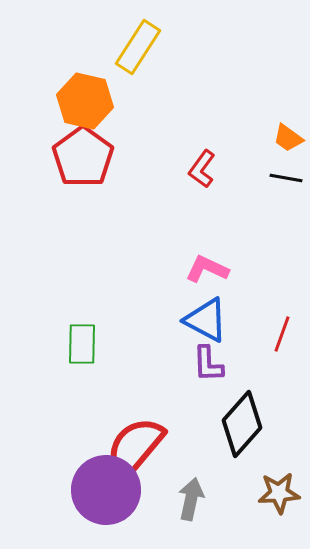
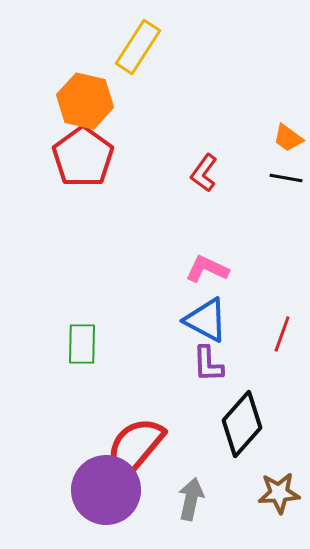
red L-shape: moved 2 px right, 4 px down
